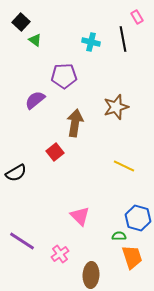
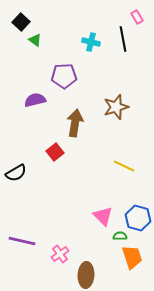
purple semicircle: rotated 25 degrees clockwise
pink triangle: moved 23 px right
green semicircle: moved 1 px right
purple line: rotated 20 degrees counterclockwise
brown ellipse: moved 5 px left
